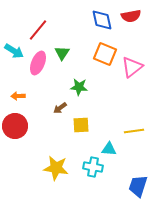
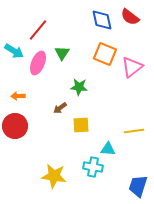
red semicircle: moved 1 px left, 1 px down; rotated 48 degrees clockwise
cyan triangle: moved 1 px left
yellow star: moved 2 px left, 8 px down
